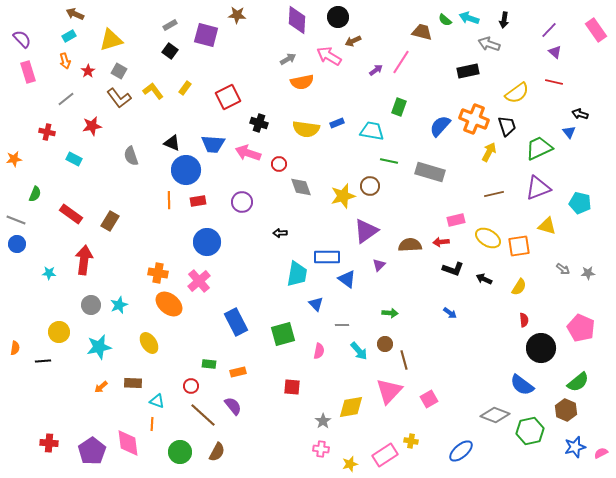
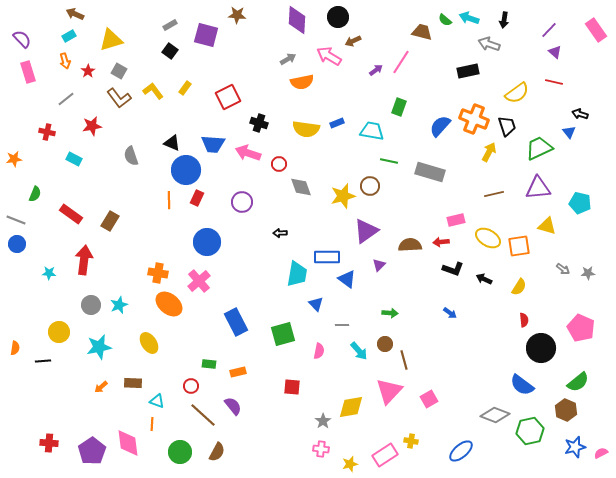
purple triangle at (538, 188): rotated 16 degrees clockwise
red rectangle at (198, 201): moved 1 px left, 3 px up; rotated 56 degrees counterclockwise
